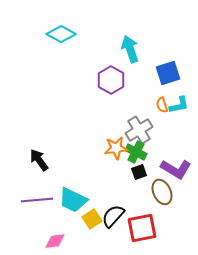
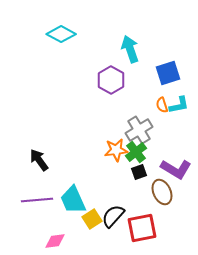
orange star: moved 2 px down
green cross: rotated 25 degrees clockwise
cyan trapezoid: rotated 40 degrees clockwise
